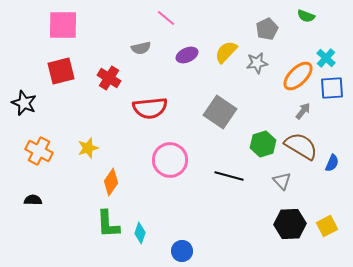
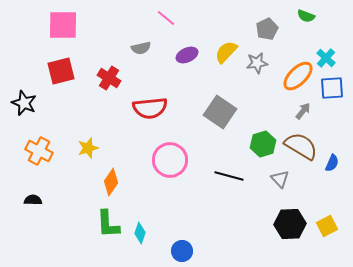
gray triangle: moved 2 px left, 2 px up
